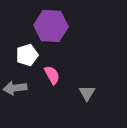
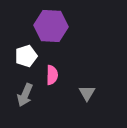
white pentagon: moved 1 px left, 1 px down
pink semicircle: rotated 30 degrees clockwise
gray arrow: moved 10 px right, 7 px down; rotated 60 degrees counterclockwise
